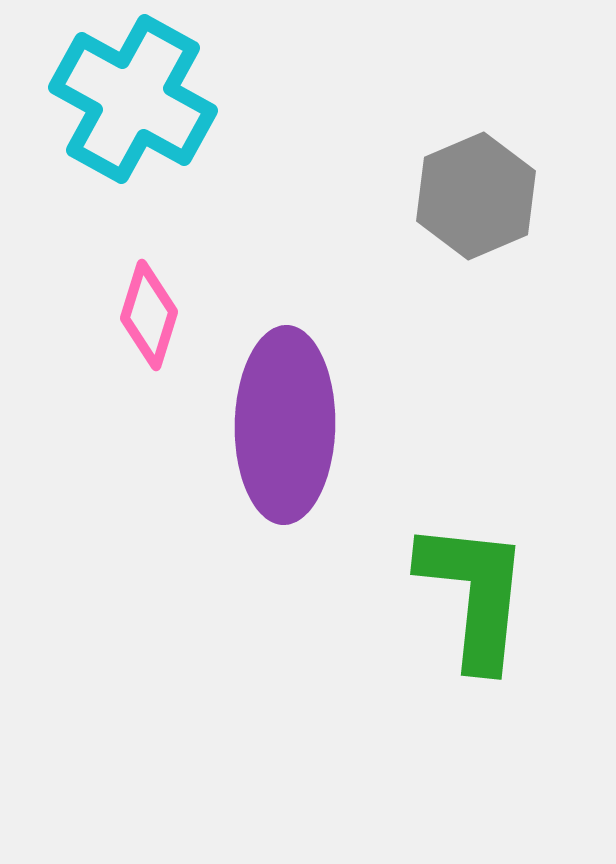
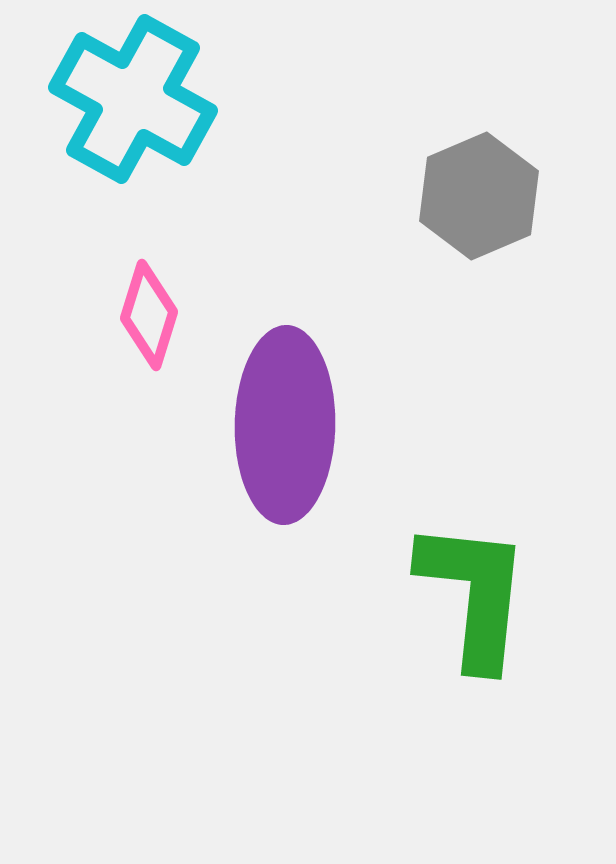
gray hexagon: moved 3 px right
